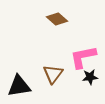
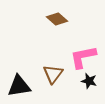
black star: moved 1 px left, 4 px down; rotated 21 degrees clockwise
